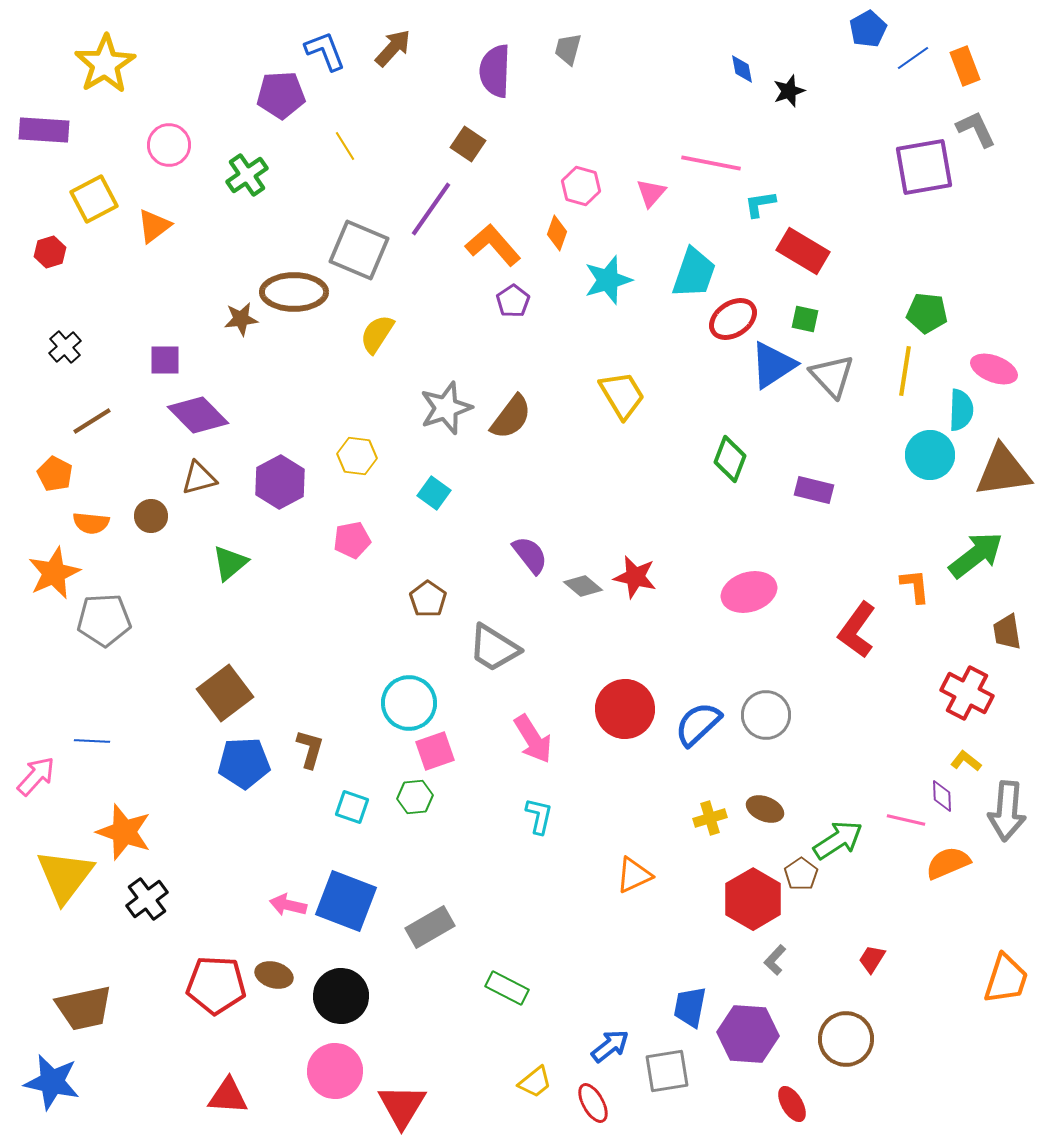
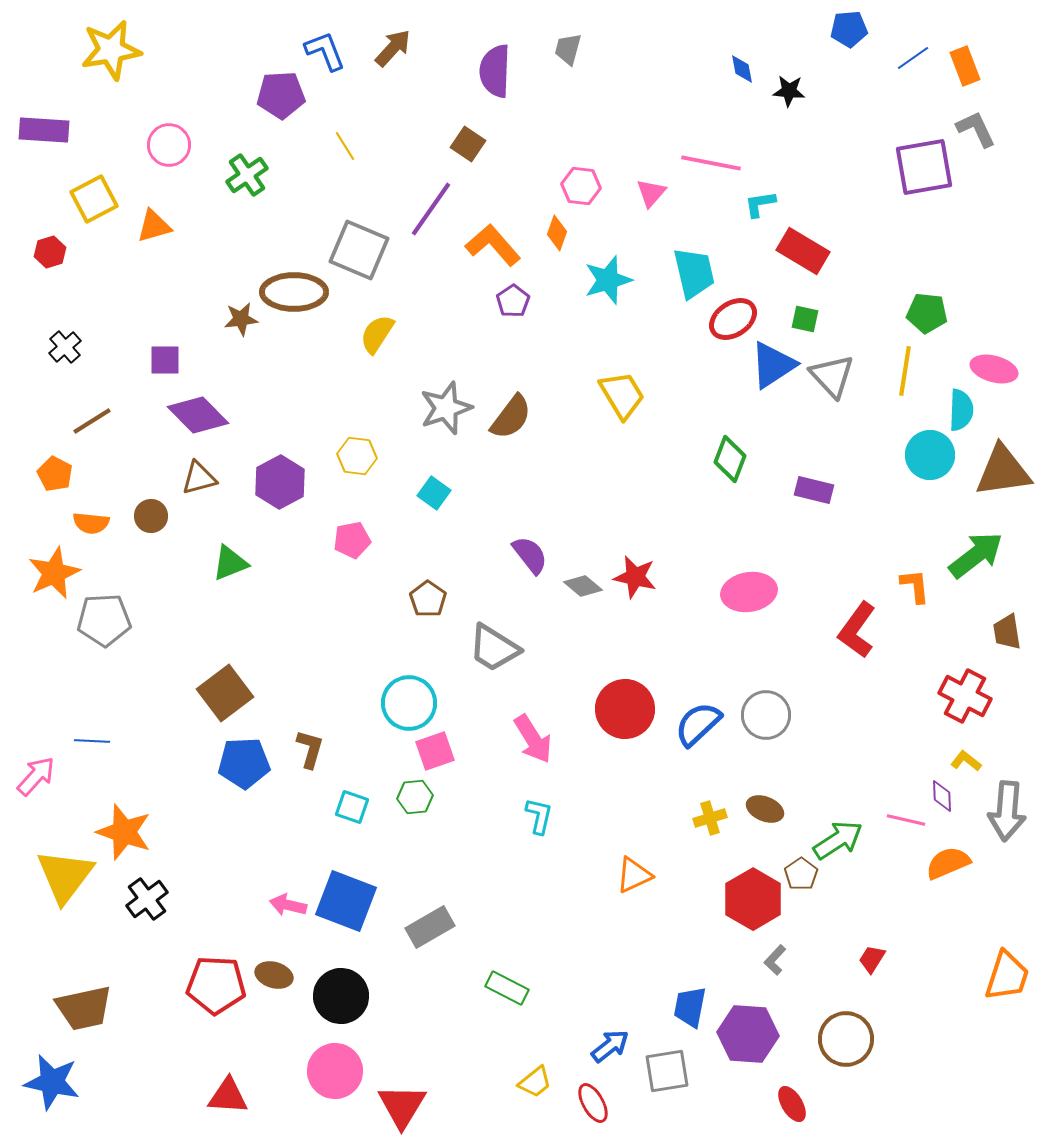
blue pentagon at (868, 29): moved 19 px left; rotated 24 degrees clockwise
yellow star at (105, 64): moved 6 px right, 14 px up; rotated 22 degrees clockwise
black star at (789, 91): rotated 24 degrees clockwise
pink hexagon at (581, 186): rotated 9 degrees counterclockwise
orange triangle at (154, 226): rotated 21 degrees clockwise
cyan trapezoid at (694, 273): rotated 32 degrees counterclockwise
pink ellipse at (994, 369): rotated 6 degrees counterclockwise
green triangle at (230, 563): rotated 18 degrees clockwise
pink ellipse at (749, 592): rotated 8 degrees clockwise
red cross at (967, 693): moved 2 px left, 3 px down
orange trapezoid at (1006, 979): moved 1 px right, 3 px up
